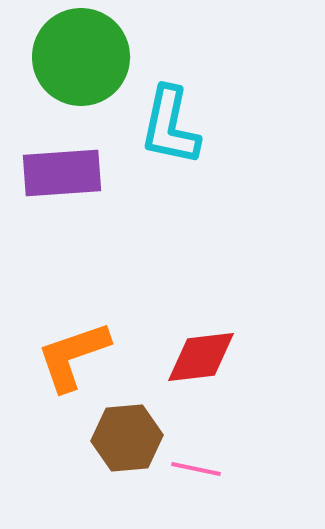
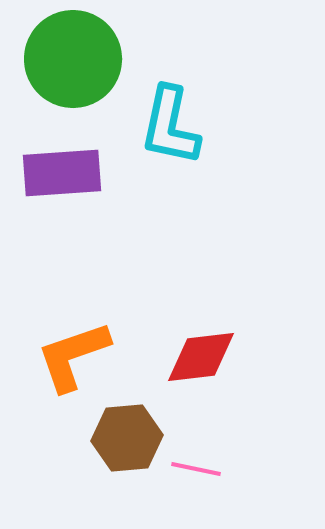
green circle: moved 8 px left, 2 px down
